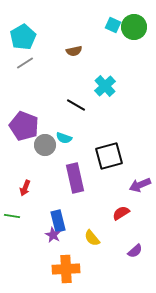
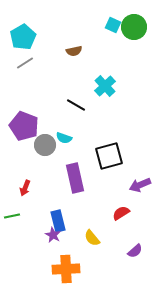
green line: rotated 21 degrees counterclockwise
